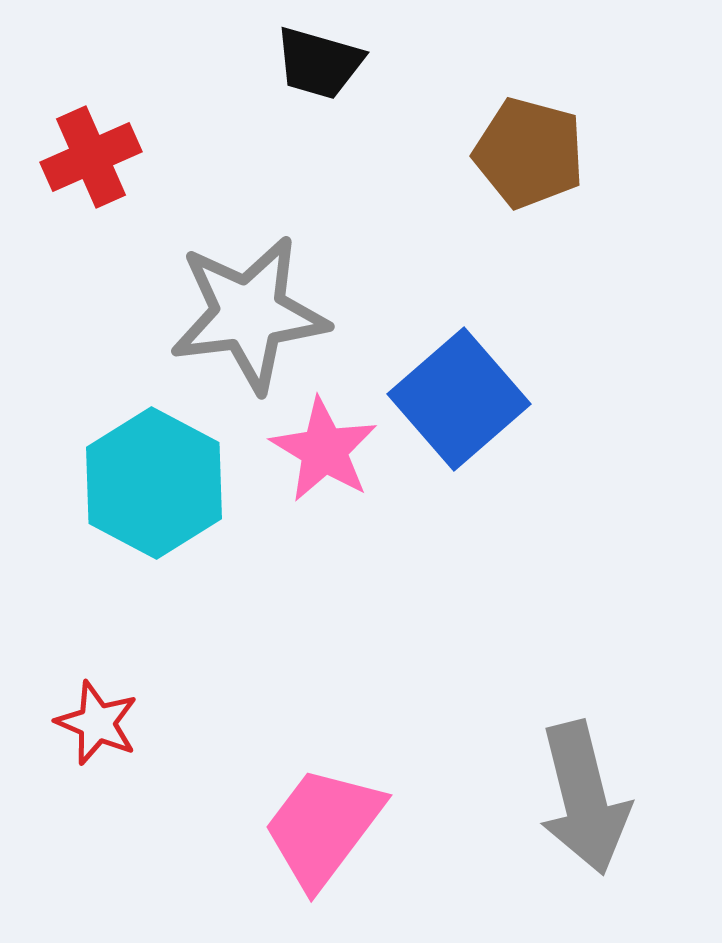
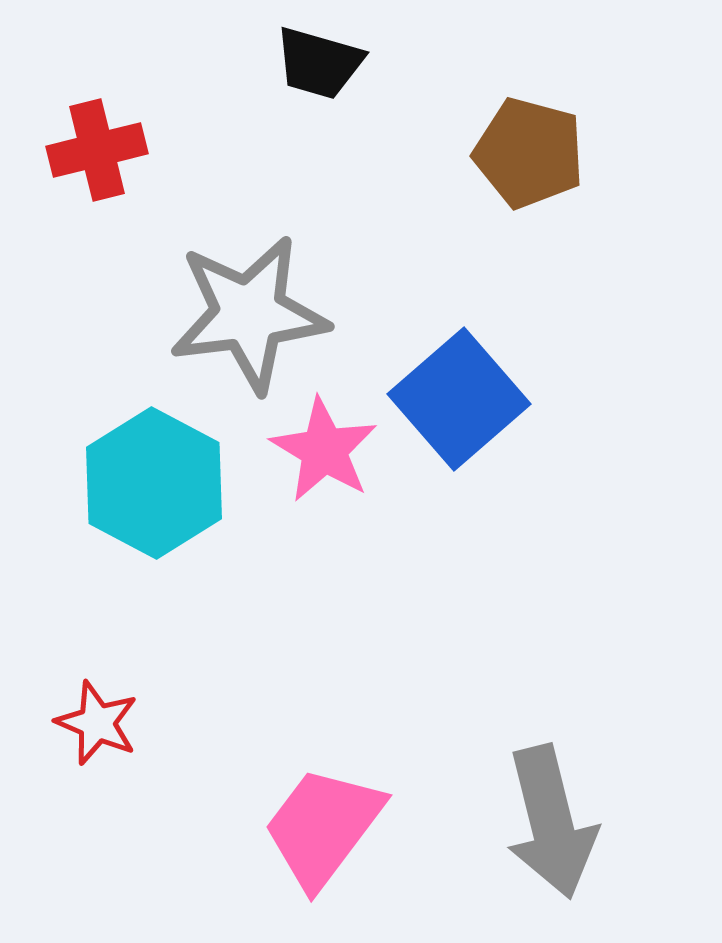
red cross: moved 6 px right, 7 px up; rotated 10 degrees clockwise
gray arrow: moved 33 px left, 24 px down
